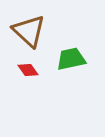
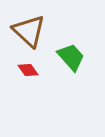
green trapezoid: moved 2 px up; rotated 60 degrees clockwise
